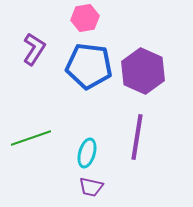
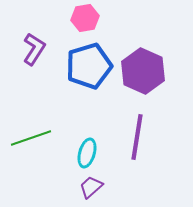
blue pentagon: rotated 24 degrees counterclockwise
purple trapezoid: rotated 125 degrees clockwise
